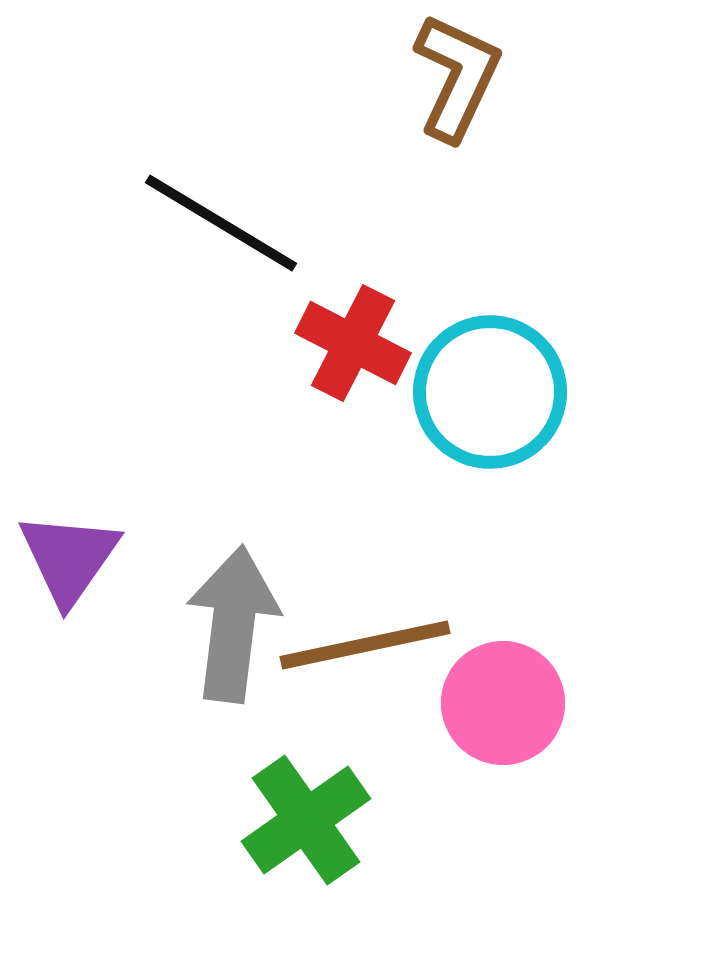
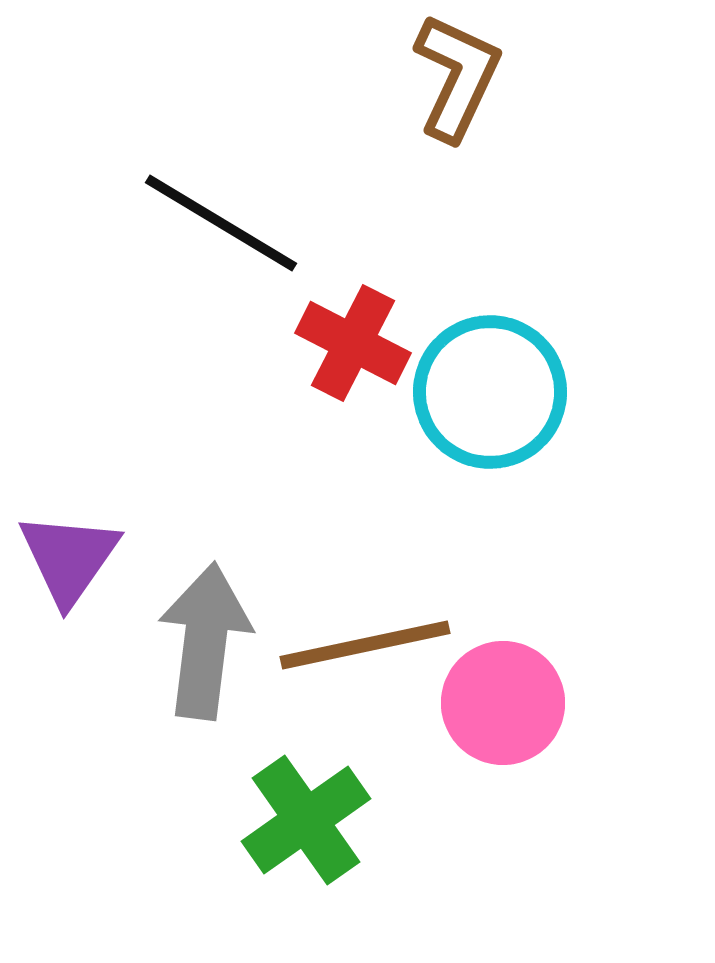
gray arrow: moved 28 px left, 17 px down
